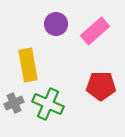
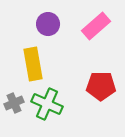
purple circle: moved 8 px left
pink rectangle: moved 1 px right, 5 px up
yellow rectangle: moved 5 px right, 1 px up
green cross: moved 1 px left
